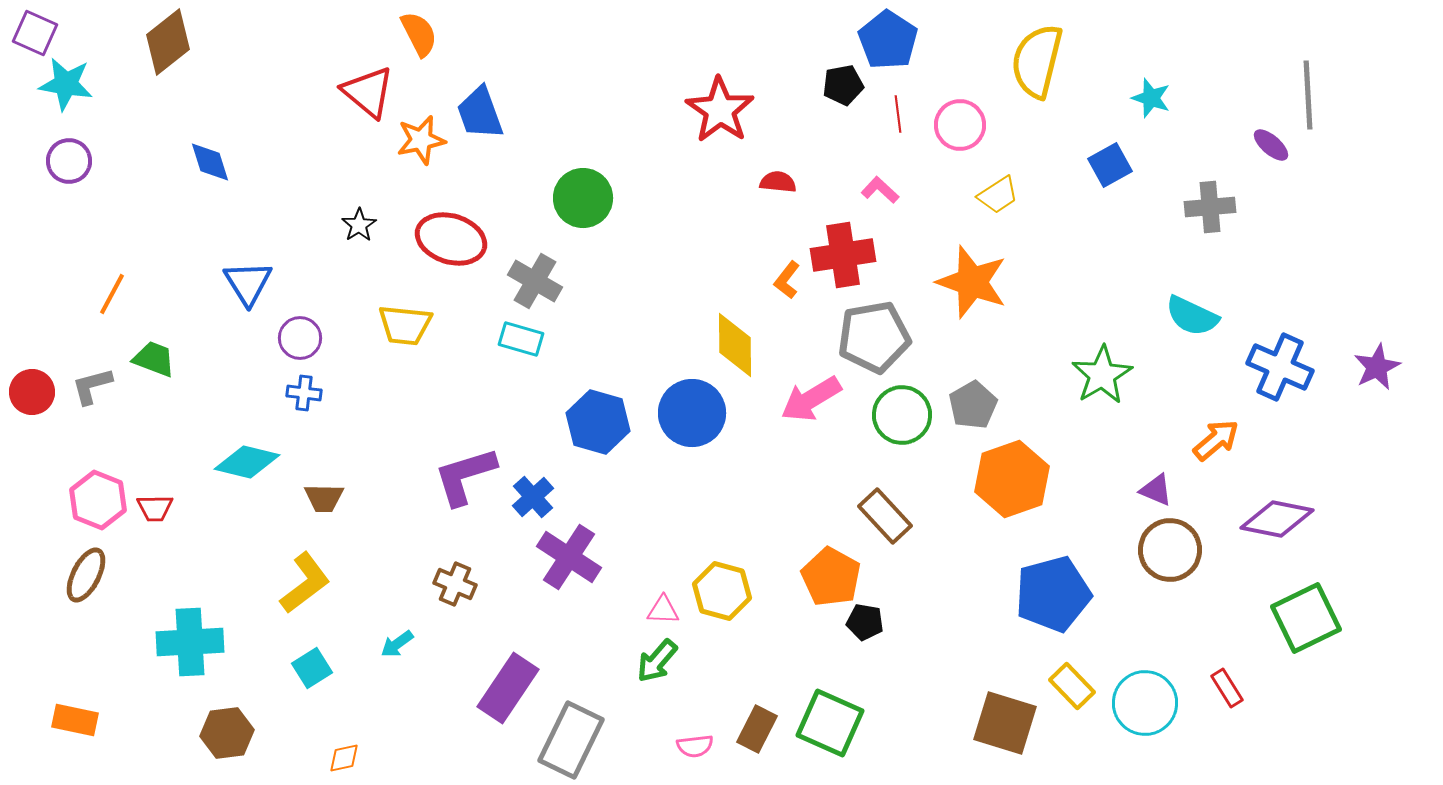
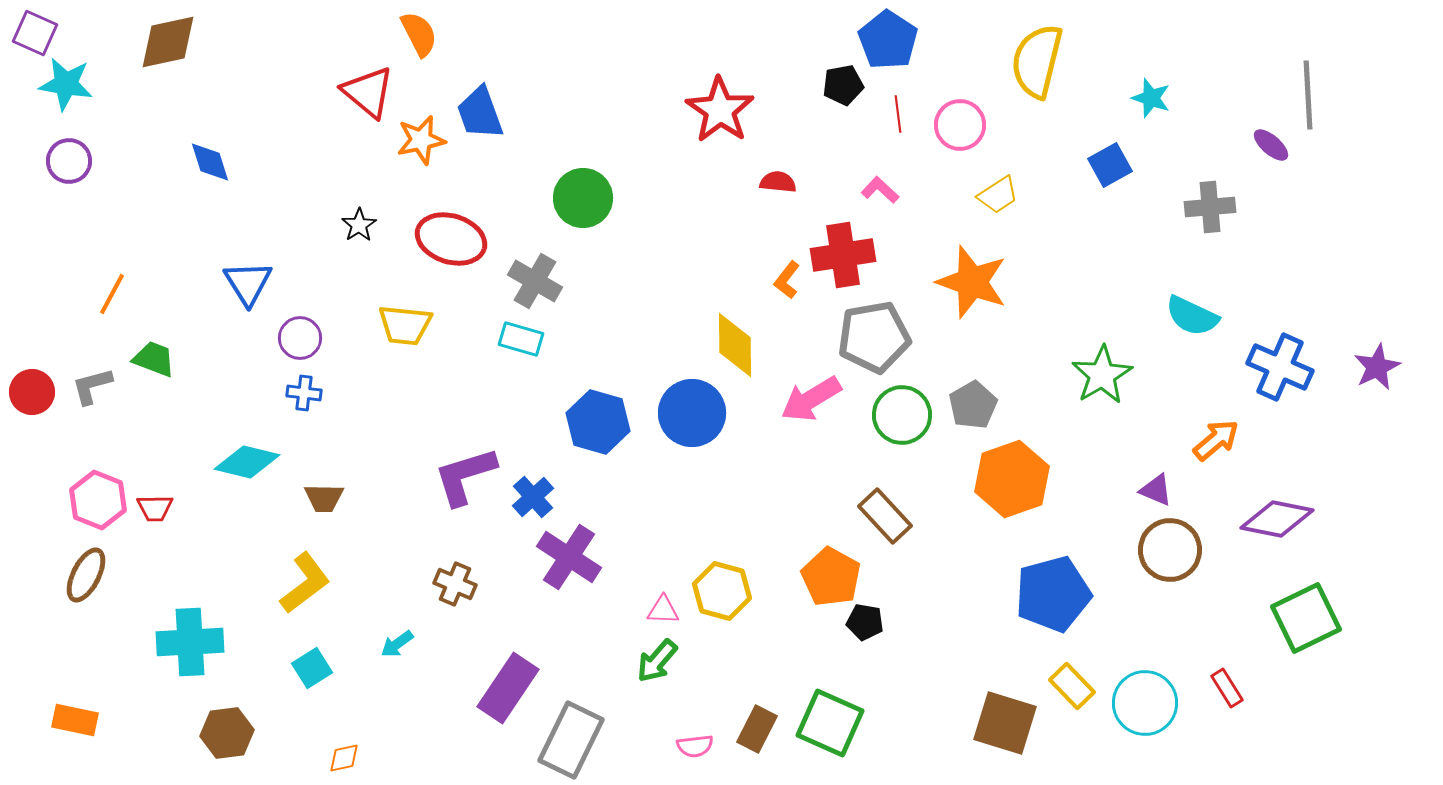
brown diamond at (168, 42): rotated 26 degrees clockwise
